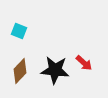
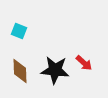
brown diamond: rotated 45 degrees counterclockwise
